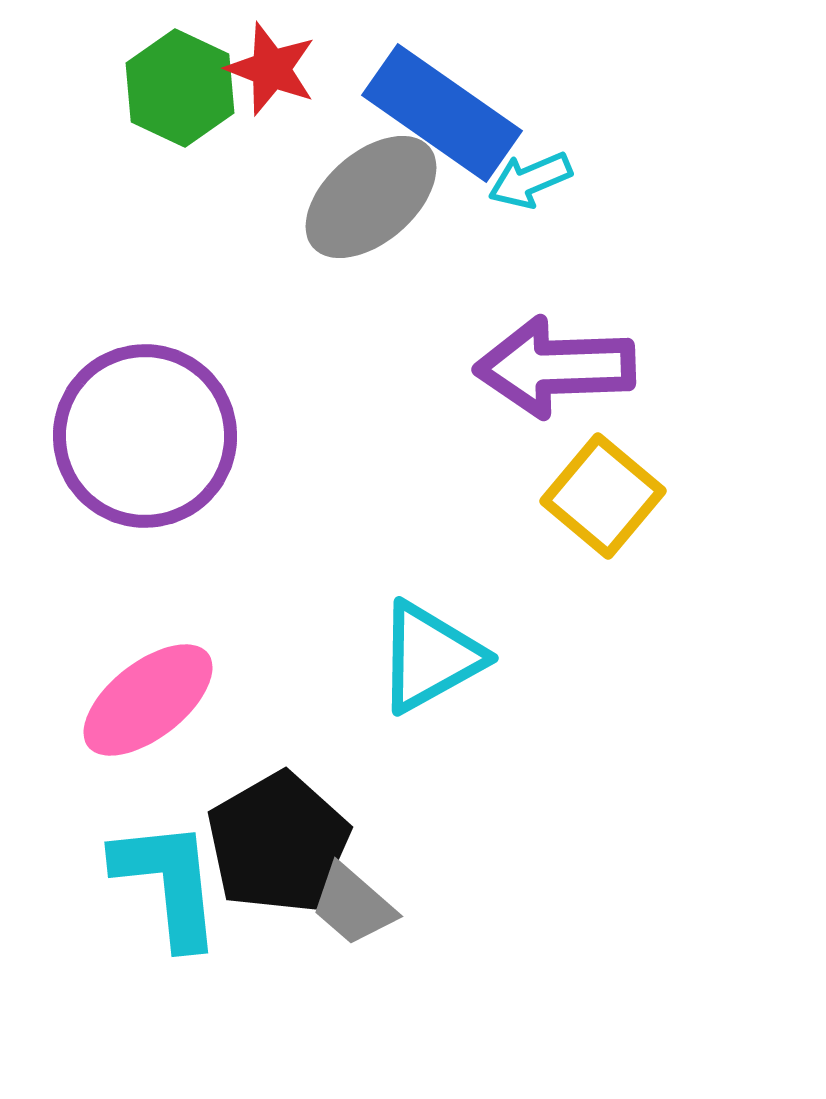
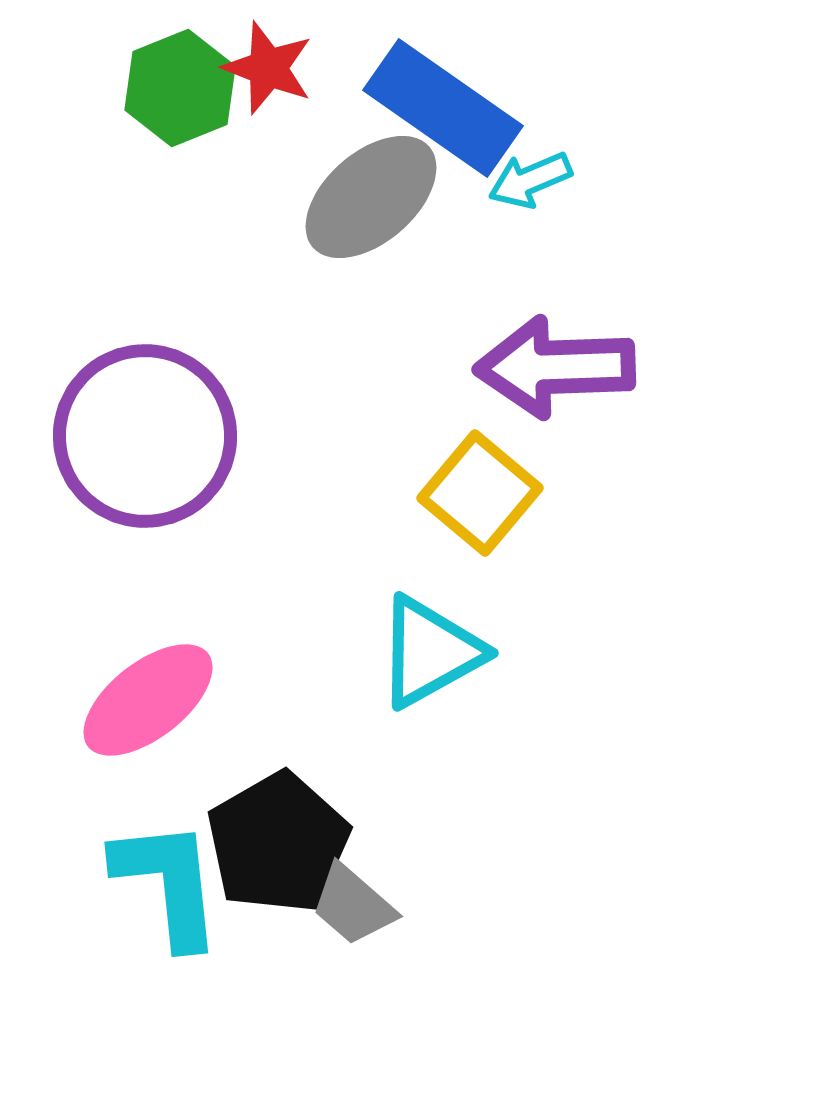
red star: moved 3 px left, 1 px up
green hexagon: rotated 13 degrees clockwise
blue rectangle: moved 1 px right, 5 px up
yellow square: moved 123 px left, 3 px up
cyan triangle: moved 5 px up
